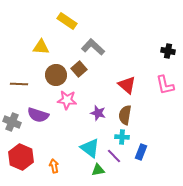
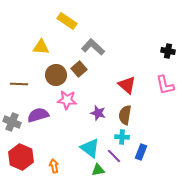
purple semicircle: rotated 145 degrees clockwise
